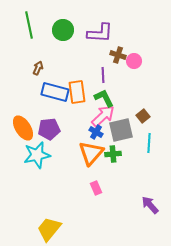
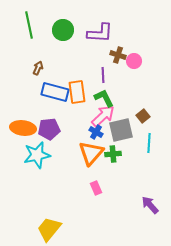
orange ellipse: rotated 50 degrees counterclockwise
